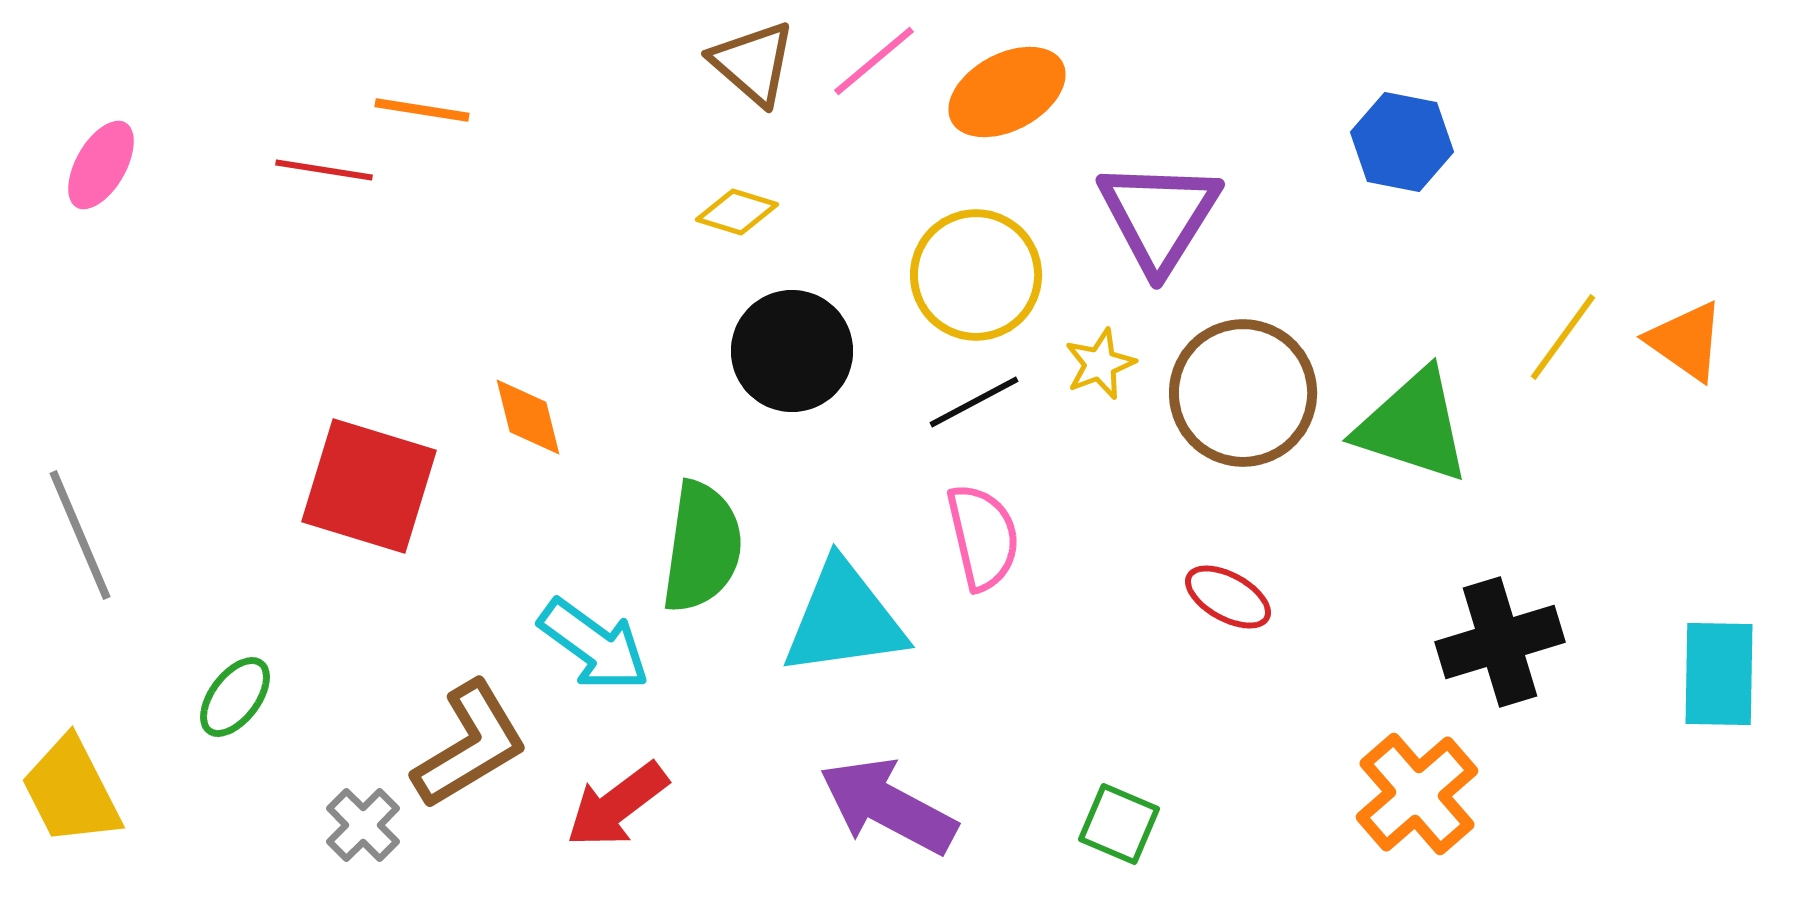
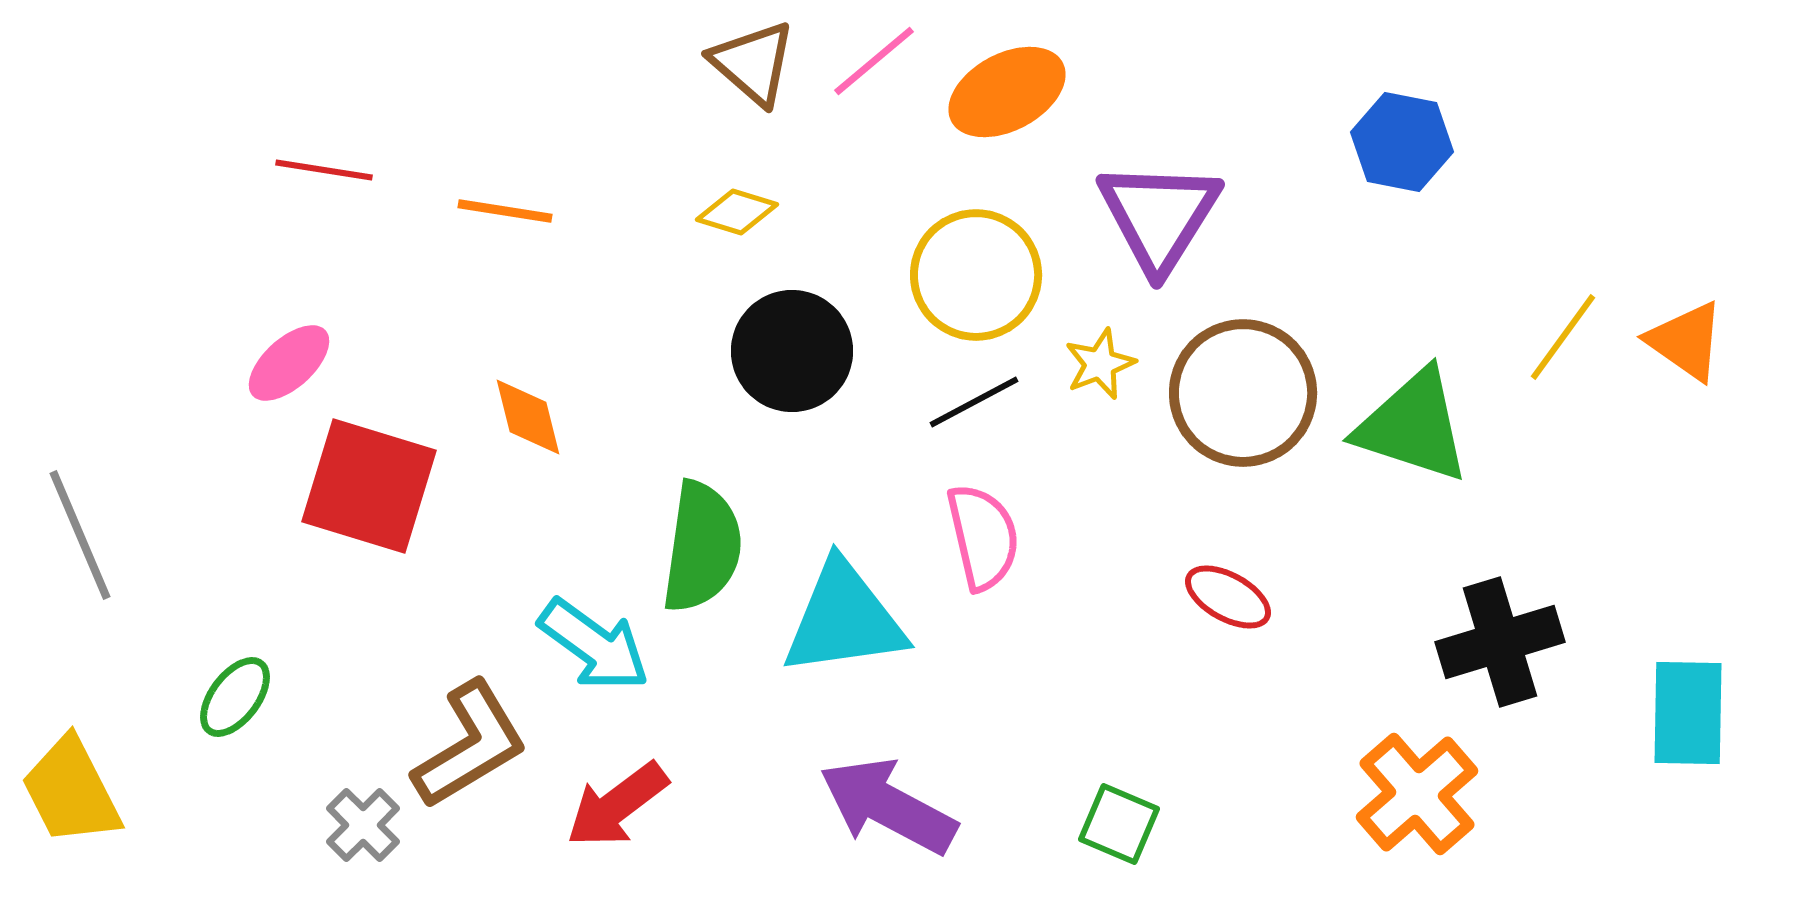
orange line: moved 83 px right, 101 px down
pink ellipse: moved 188 px right, 198 px down; rotated 18 degrees clockwise
cyan rectangle: moved 31 px left, 39 px down
